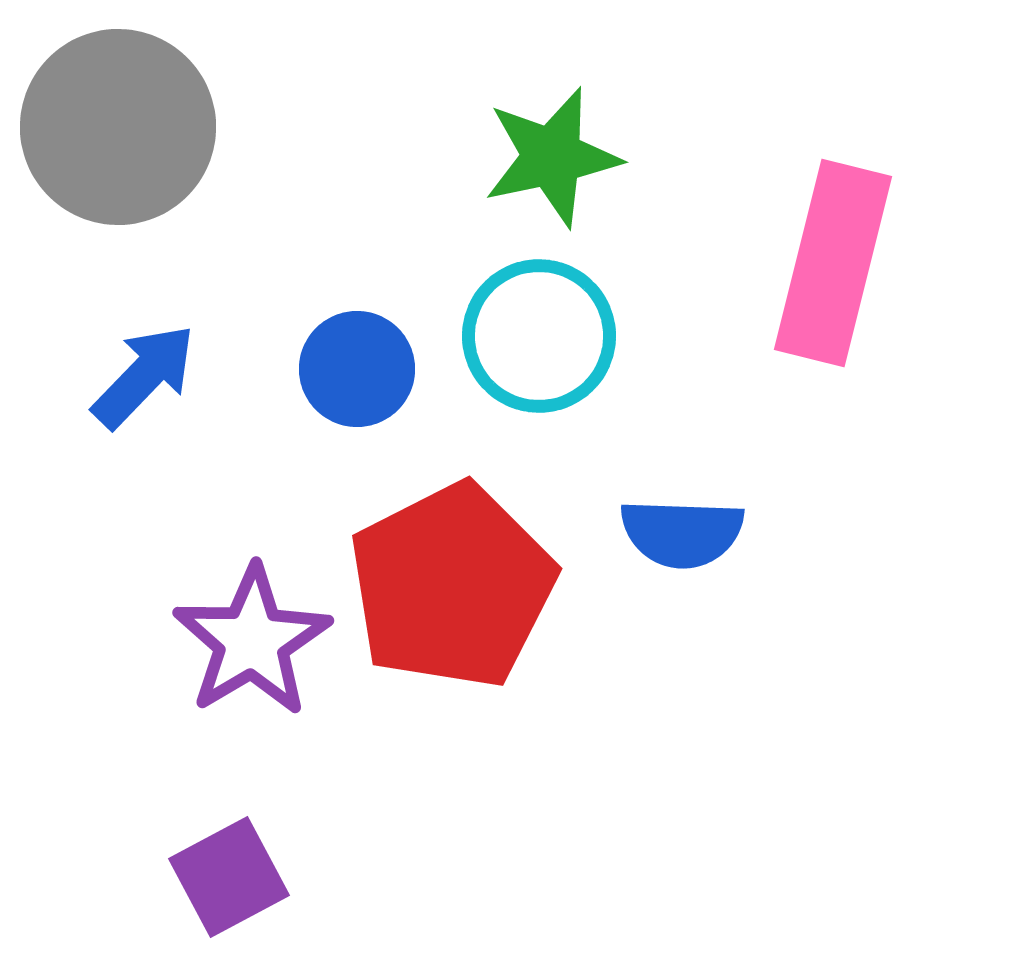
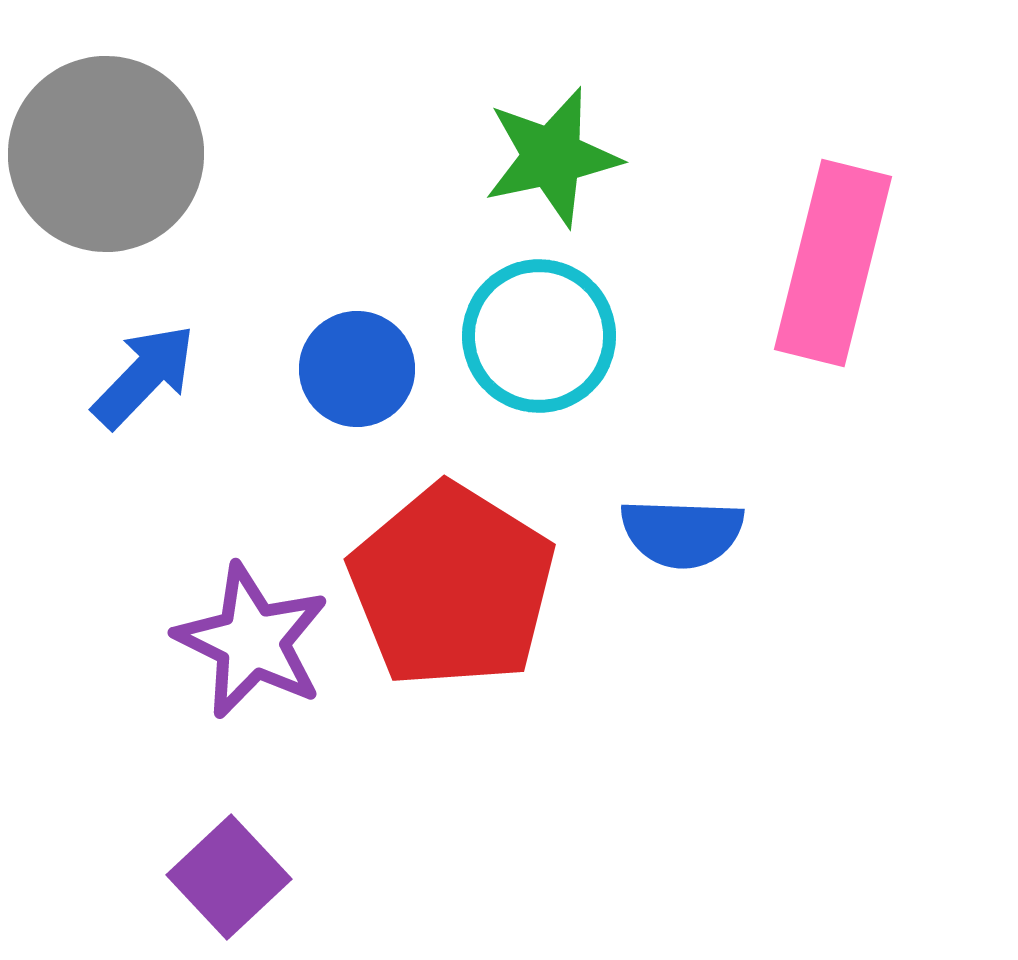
gray circle: moved 12 px left, 27 px down
red pentagon: rotated 13 degrees counterclockwise
purple star: rotated 15 degrees counterclockwise
purple square: rotated 15 degrees counterclockwise
